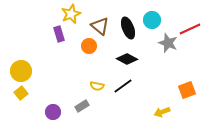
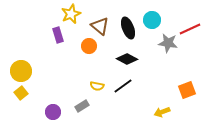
purple rectangle: moved 1 px left, 1 px down
gray star: rotated 12 degrees counterclockwise
